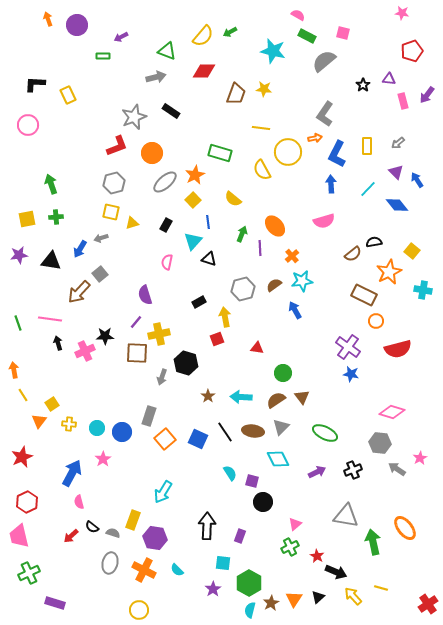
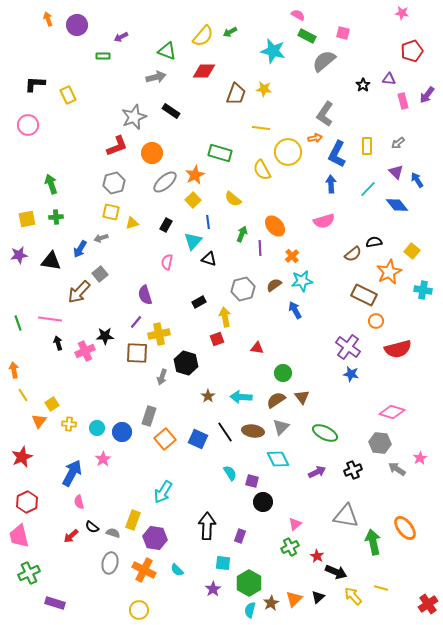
orange triangle at (294, 599): rotated 12 degrees clockwise
